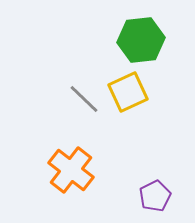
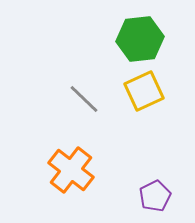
green hexagon: moved 1 px left, 1 px up
yellow square: moved 16 px right, 1 px up
